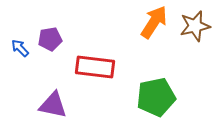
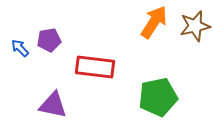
purple pentagon: moved 1 px left, 1 px down
green pentagon: moved 2 px right
